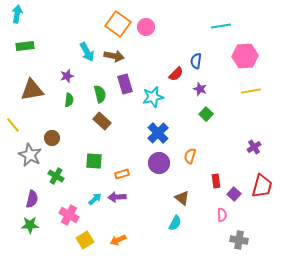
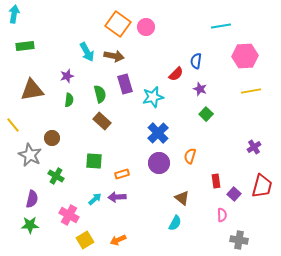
cyan arrow at (17, 14): moved 3 px left
